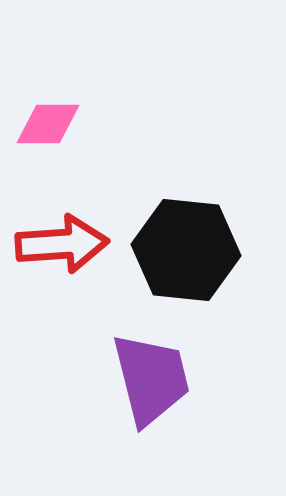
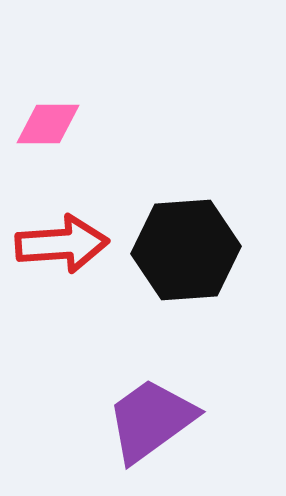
black hexagon: rotated 10 degrees counterclockwise
purple trapezoid: moved 41 px down; rotated 112 degrees counterclockwise
